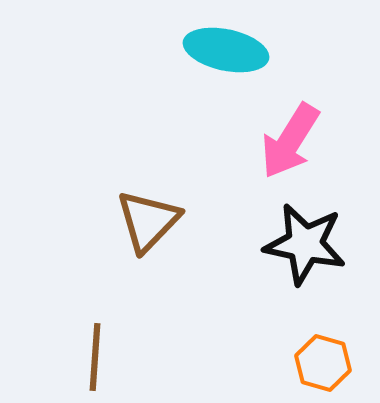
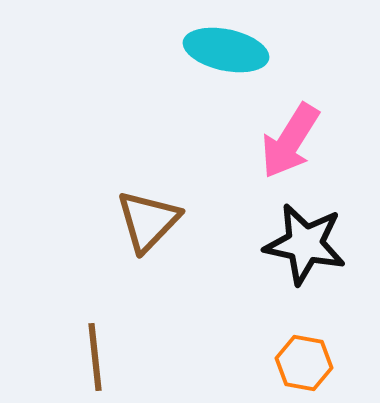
brown line: rotated 10 degrees counterclockwise
orange hexagon: moved 19 px left; rotated 6 degrees counterclockwise
